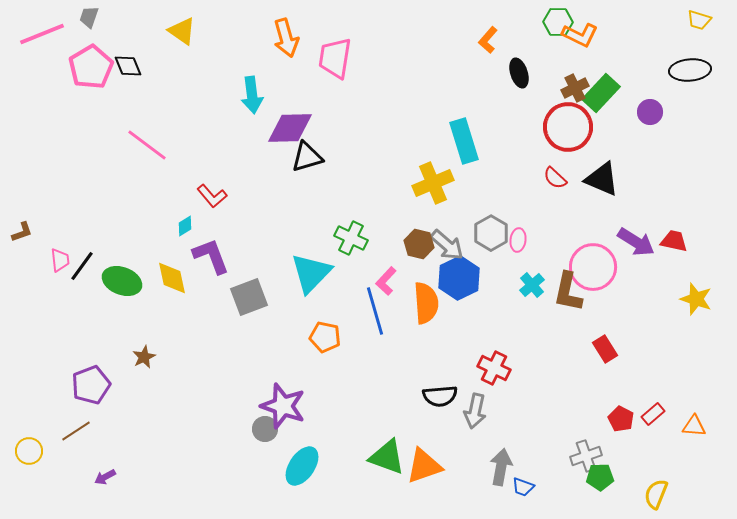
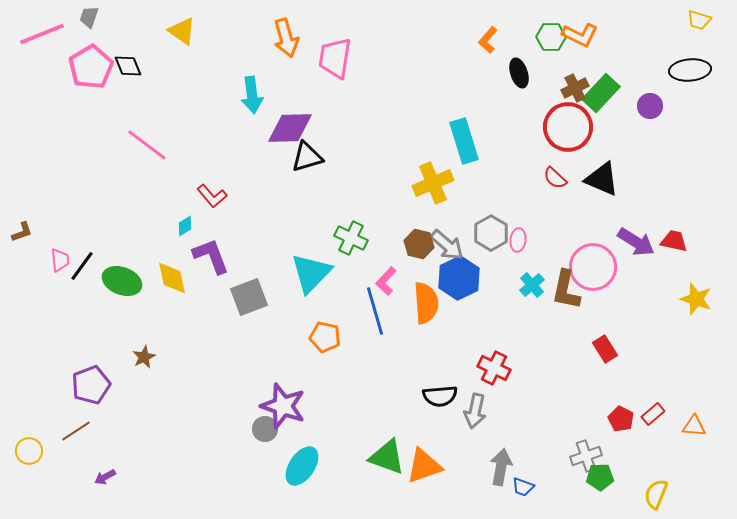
green hexagon at (558, 22): moved 7 px left, 15 px down
purple circle at (650, 112): moved 6 px up
brown L-shape at (568, 292): moved 2 px left, 2 px up
